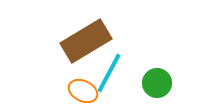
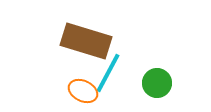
brown rectangle: rotated 48 degrees clockwise
cyan line: moved 1 px left
